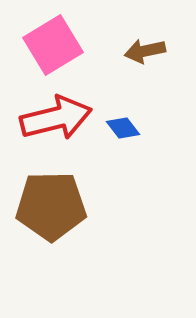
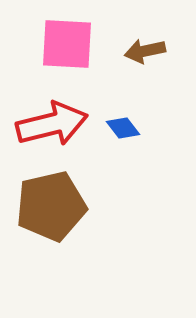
pink square: moved 14 px right, 1 px up; rotated 34 degrees clockwise
red arrow: moved 4 px left, 6 px down
brown pentagon: rotated 12 degrees counterclockwise
